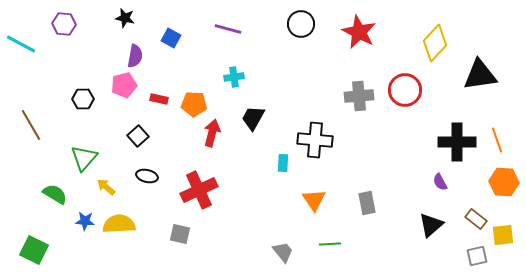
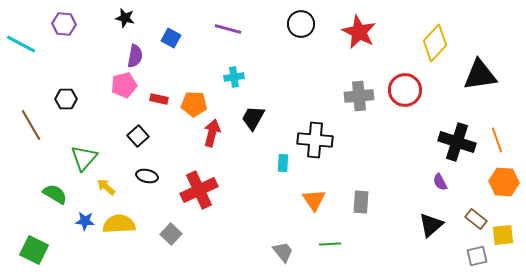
black hexagon at (83, 99): moved 17 px left
black cross at (457, 142): rotated 18 degrees clockwise
gray rectangle at (367, 203): moved 6 px left, 1 px up; rotated 15 degrees clockwise
gray square at (180, 234): moved 9 px left; rotated 30 degrees clockwise
